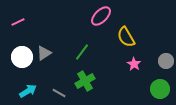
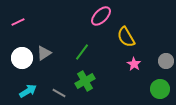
white circle: moved 1 px down
